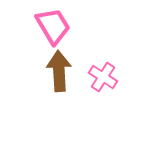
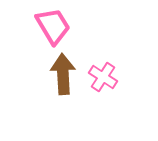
brown arrow: moved 4 px right, 3 px down
